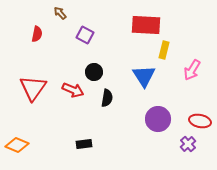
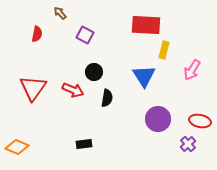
orange diamond: moved 2 px down
